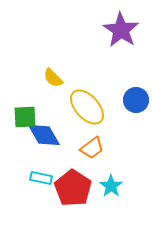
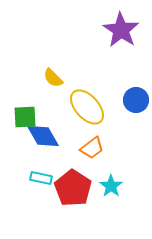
blue diamond: moved 1 px left, 1 px down
